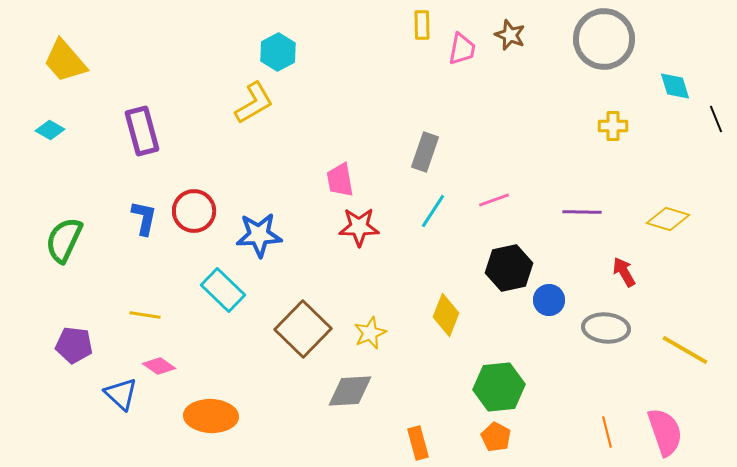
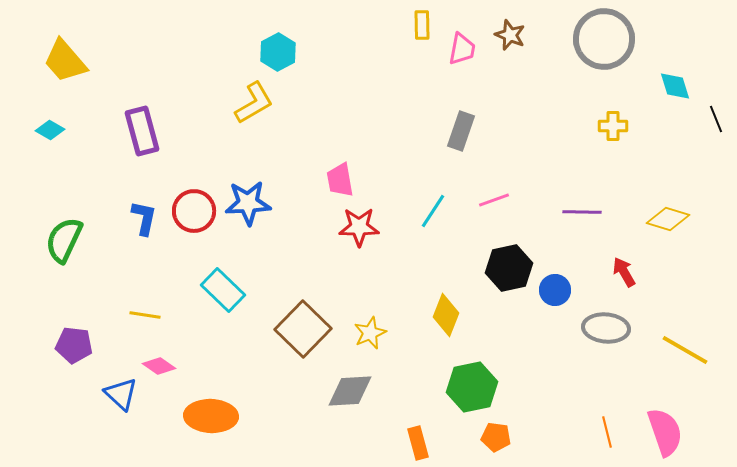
gray rectangle at (425, 152): moved 36 px right, 21 px up
blue star at (259, 235): moved 11 px left, 32 px up
blue circle at (549, 300): moved 6 px right, 10 px up
green hexagon at (499, 387): moved 27 px left; rotated 6 degrees counterclockwise
orange pentagon at (496, 437): rotated 20 degrees counterclockwise
